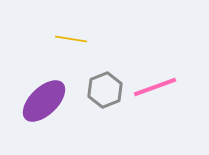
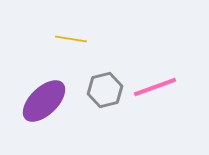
gray hexagon: rotated 8 degrees clockwise
